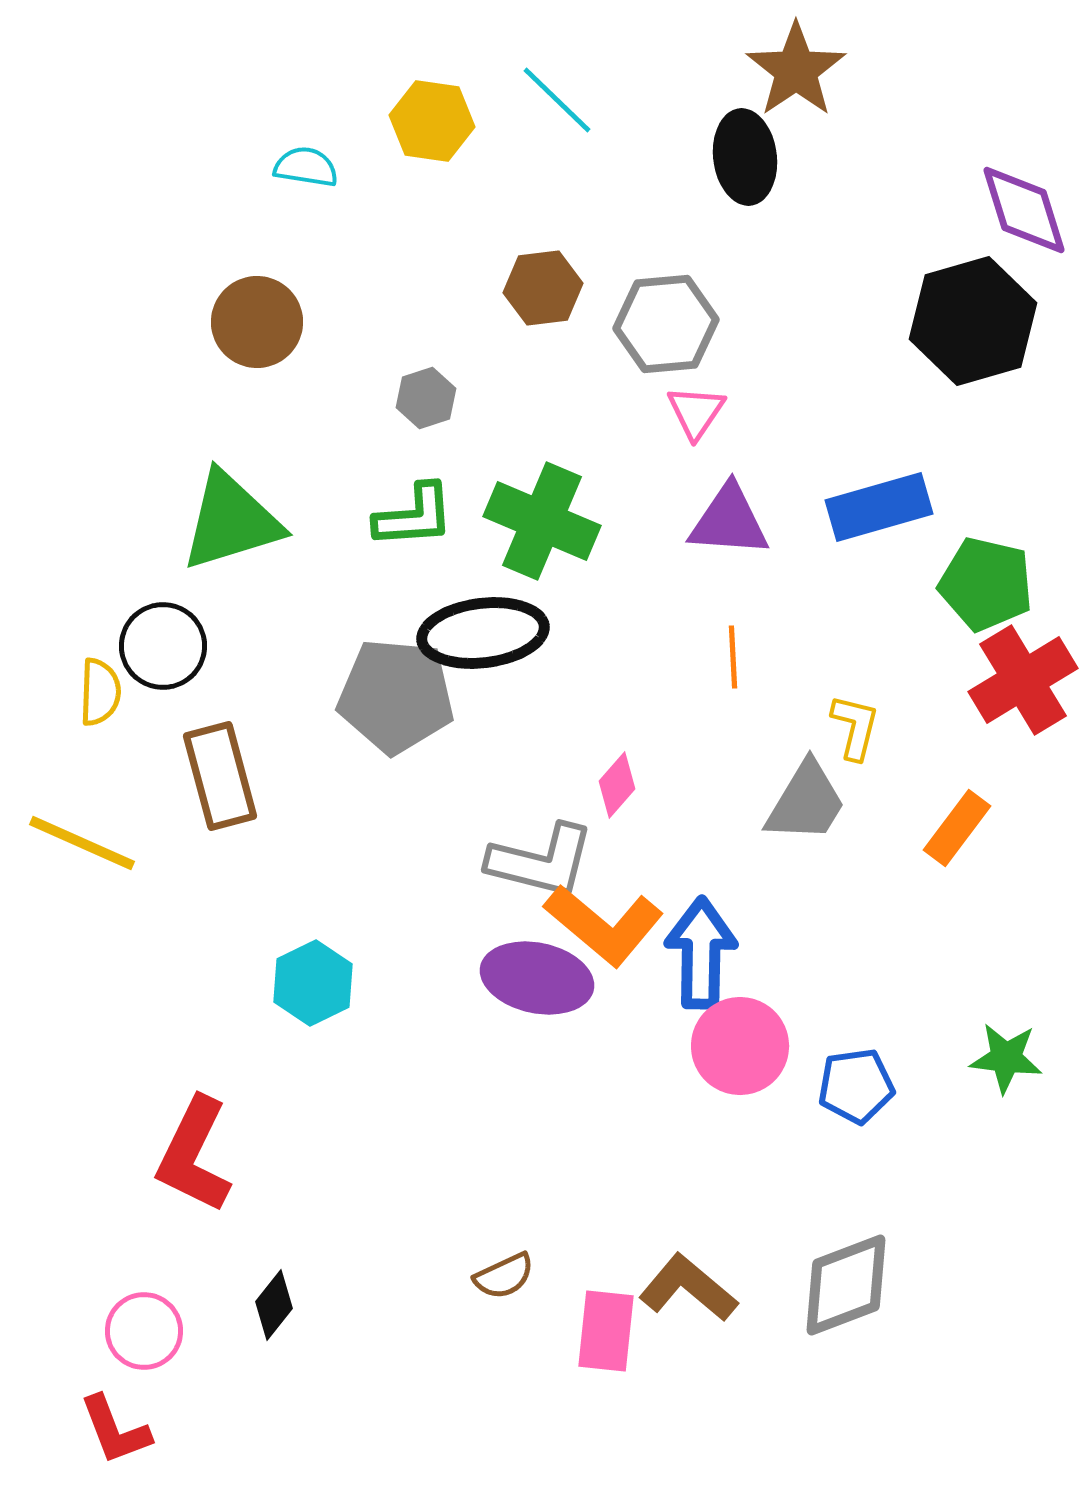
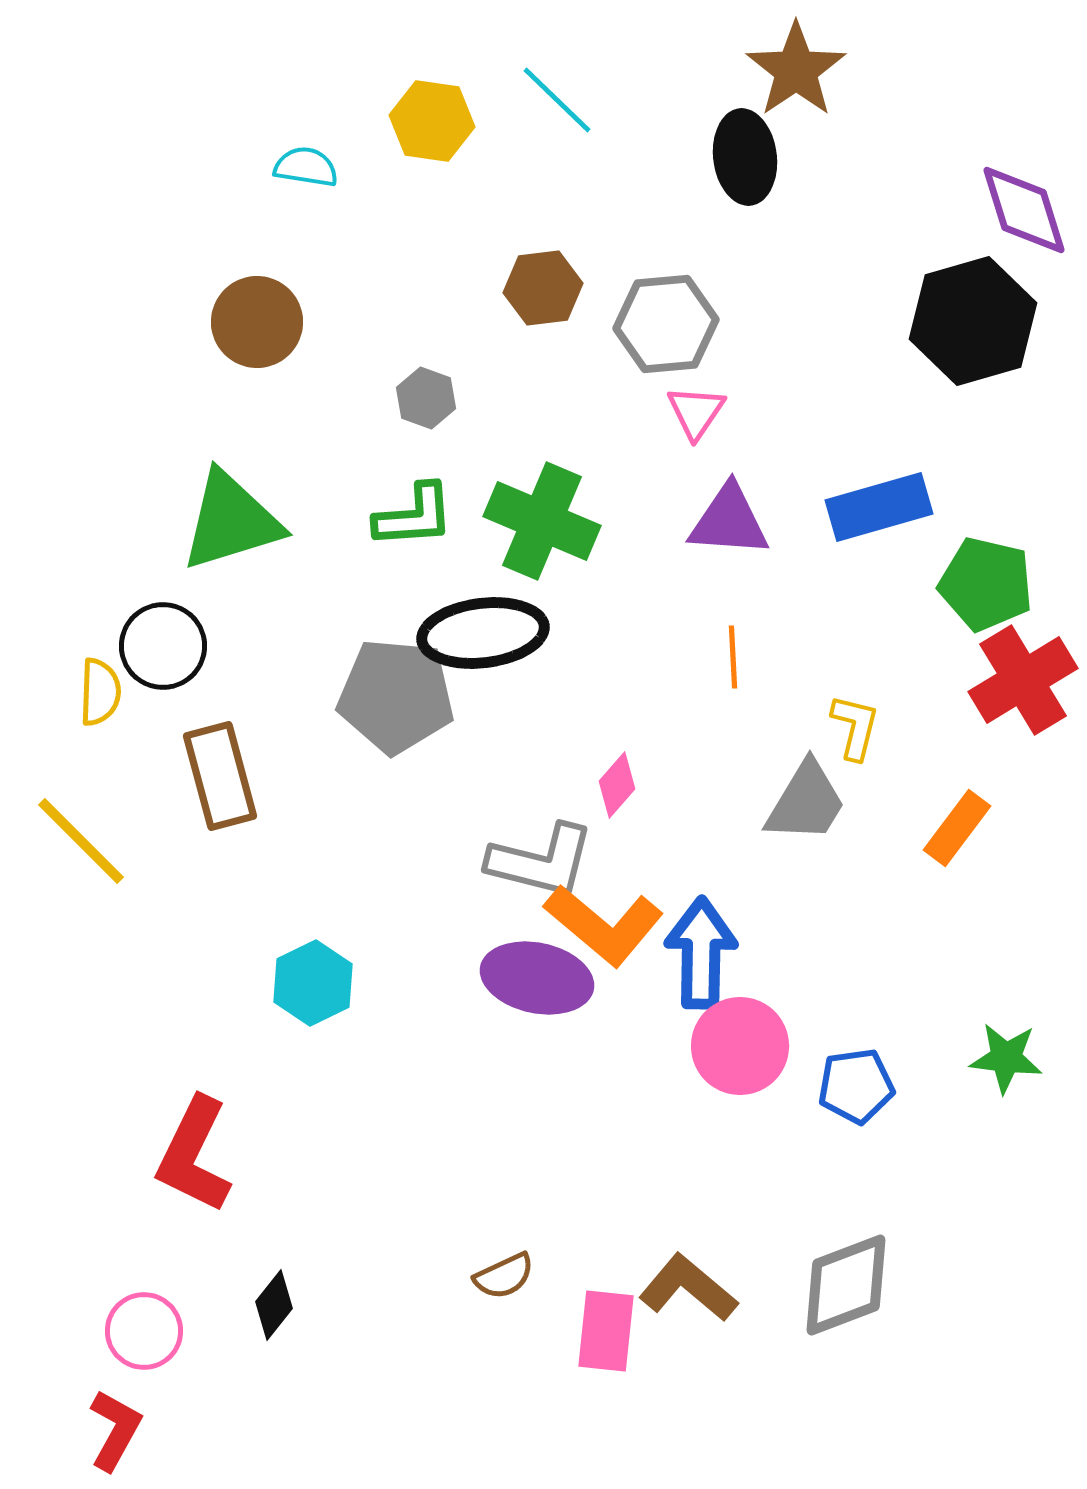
gray hexagon at (426, 398): rotated 22 degrees counterclockwise
yellow line at (82, 843): moved 1 px left, 2 px up; rotated 21 degrees clockwise
red L-shape at (115, 1430): rotated 130 degrees counterclockwise
